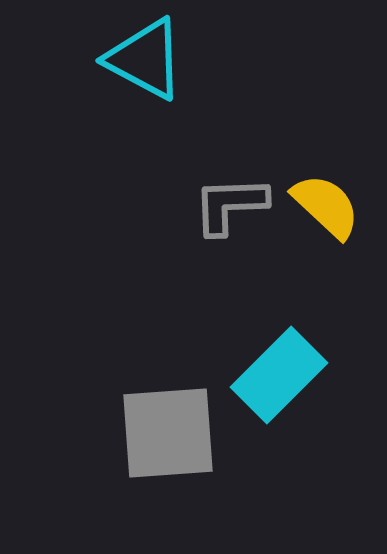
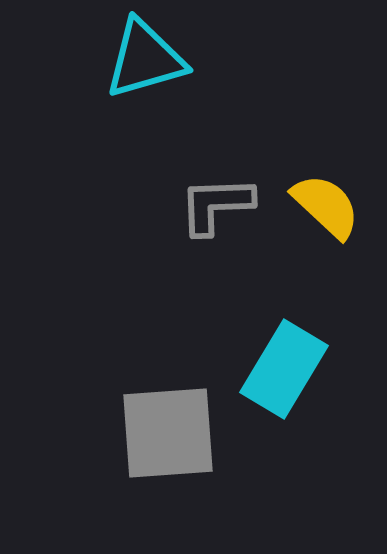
cyan triangle: rotated 44 degrees counterclockwise
gray L-shape: moved 14 px left
cyan rectangle: moved 5 px right, 6 px up; rotated 14 degrees counterclockwise
